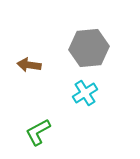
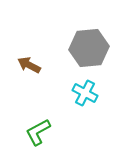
brown arrow: rotated 20 degrees clockwise
cyan cross: rotated 30 degrees counterclockwise
